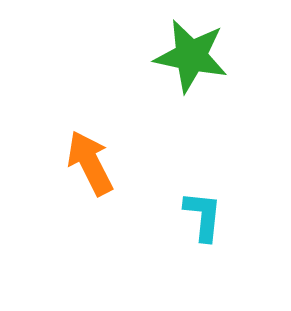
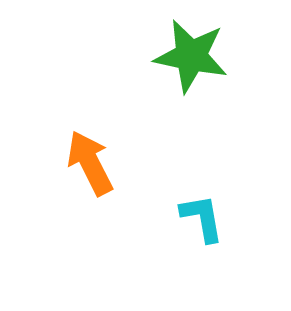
cyan L-shape: moved 1 px left, 2 px down; rotated 16 degrees counterclockwise
